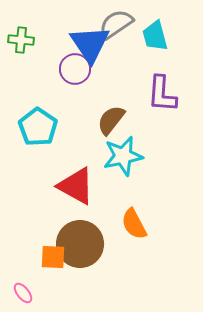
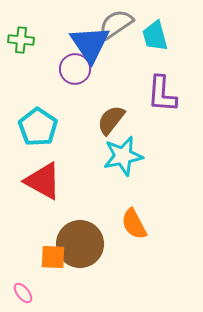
red triangle: moved 33 px left, 5 px up
